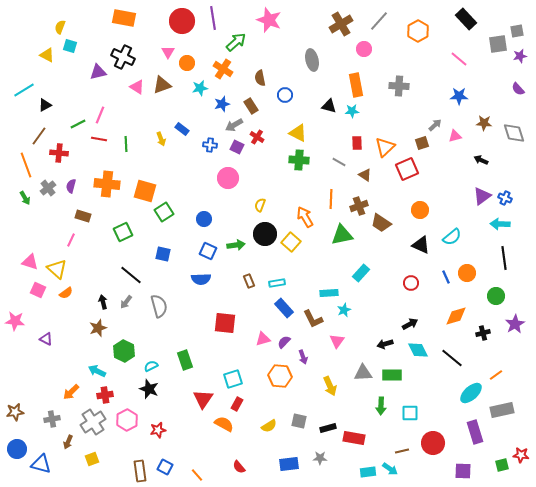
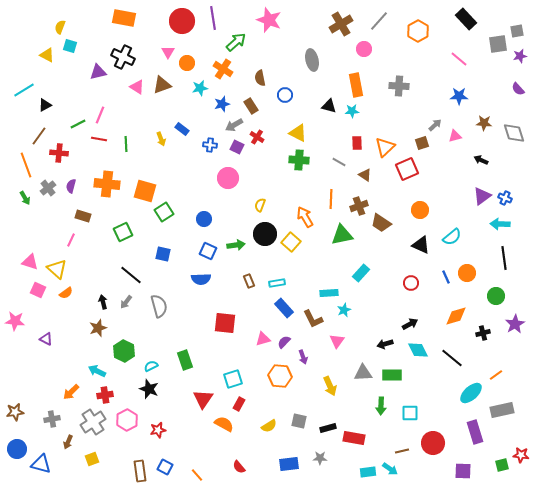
red rectangle at (237, 404): moved 2 px right
